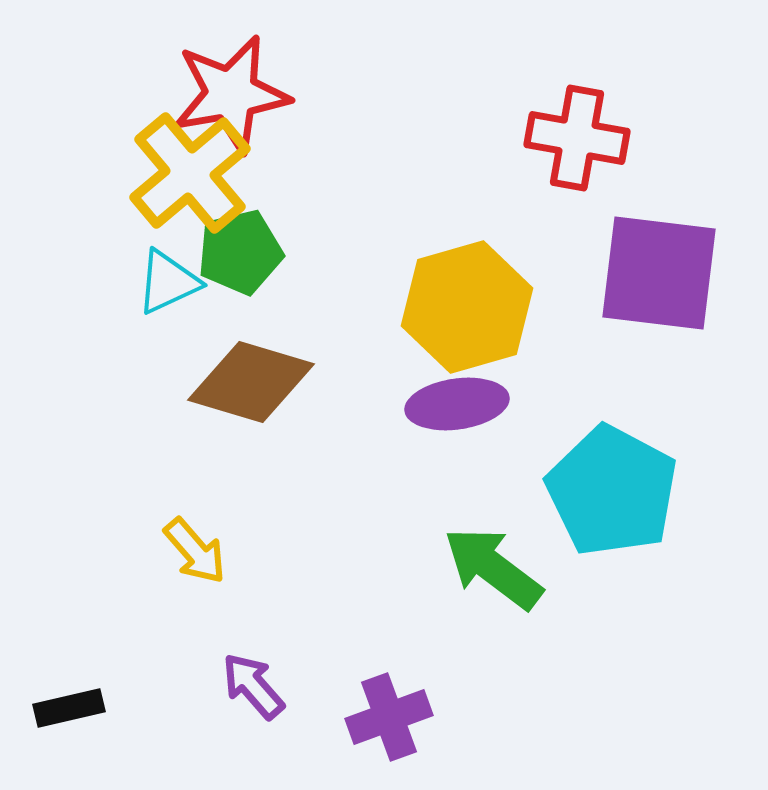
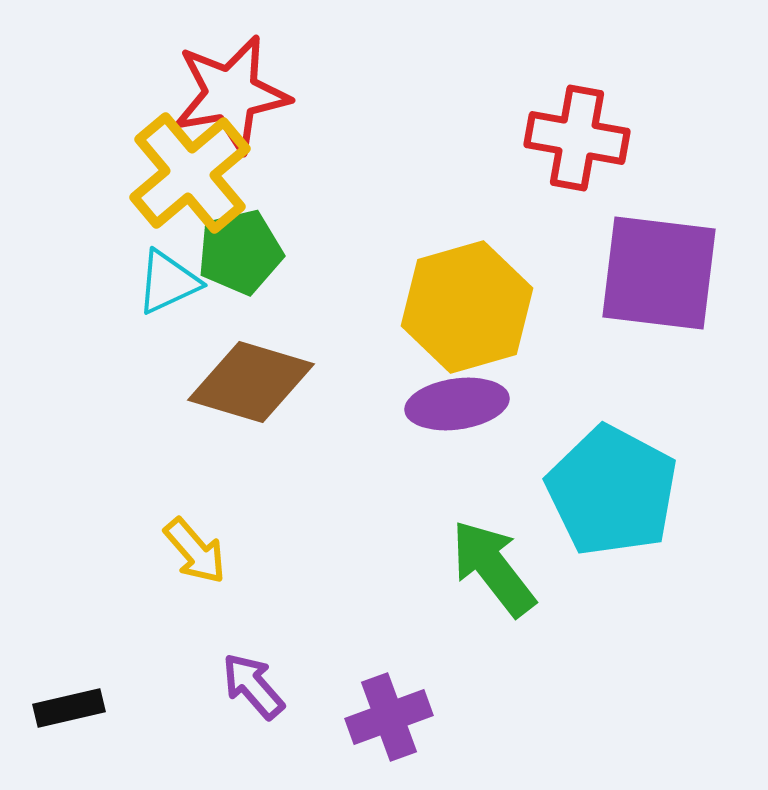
green arrow: rotated 15 degrees clockwise
